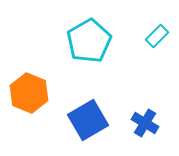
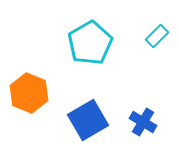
cyan pentagon: moved 1 px right, 2 px down
blue cross: moved 2 px left, 1 px up
